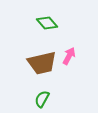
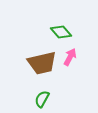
green diamond: moved 14 px right, 9 px down
pink arrow: moved 1 px right, 1 px down
